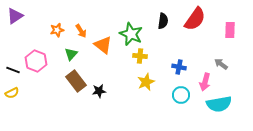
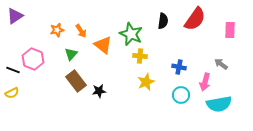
pink hexagon: moved 3 px left, 2 px up
